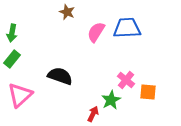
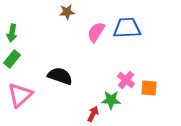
brown star: rotated 28 degrees counterclockwise
orange square: moved 1 px right, 4 px up
green star: rotated 30 degrees clockwise
